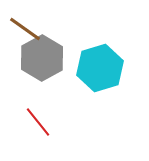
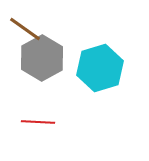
red line: rotated 48 degrees counterclockwise
